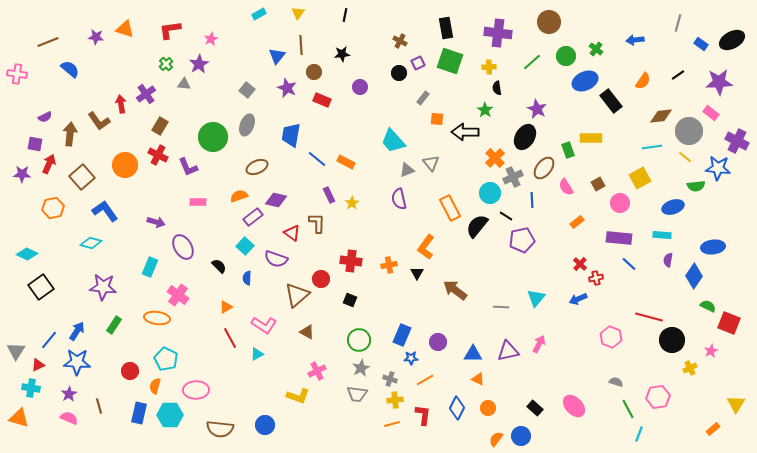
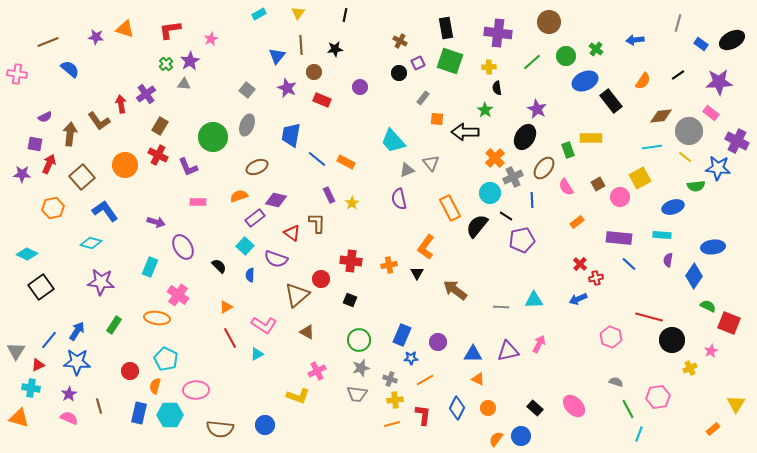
black star at (342, 54): moved 7 px left, 5 px up
purple star at (199, 64): moved 9 px left, 3 px up
pink circle at (620, 203): moved 6 px up
purple rectangle at (253, 217): moved 2 px right, 1 px down
blue semicircle at (247, 278): moved 3 px right, 3 px up
purple star at (103, 287): moved 2 px left, 5 px up
cyan triangle at (536, 298): moved 2 px left, 2 px down; rotated 48 degrees clockwise
gray star at (361, 368): rotated 12 degrees clockwise
